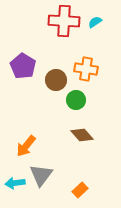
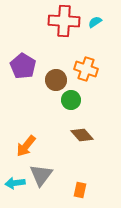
orange cross: rotated 10 degrees clockwise
green circle: moved 5 px left
orange rectangle: rotated 35 degrees counterclockwise
